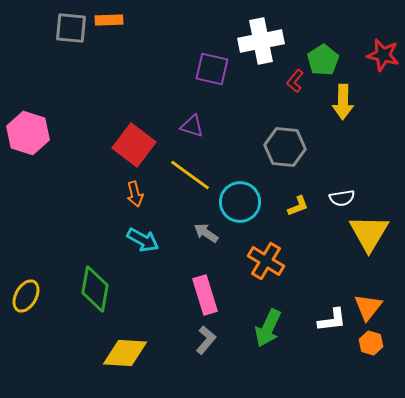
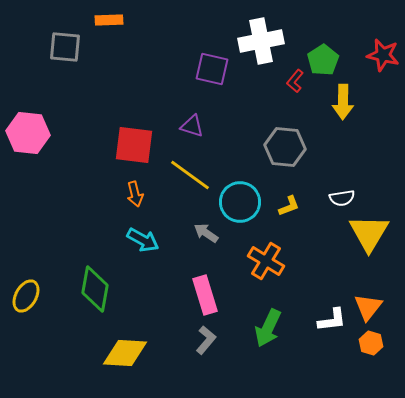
gray square: moved 6 px left, 19 px down
pink hexagon: rotated 12 degrees counterclockwise
red square: rotated 30 degrees counterclockwise
yellow L-shape: moved 9 px left
